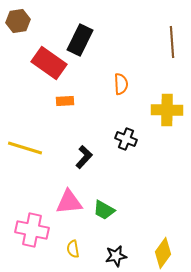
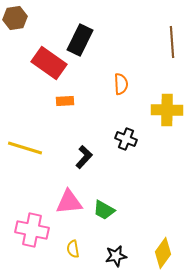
brown hexagon: moved 3 px left, 3 px up
